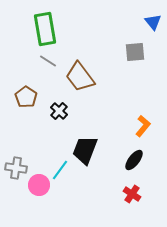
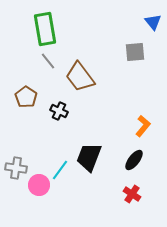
gray line: rotated 18 degrees clockwise
black cross: rotated 18 degrees counterclockwise
black trapezoid: moved 4 px right, 7 px down
